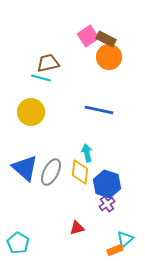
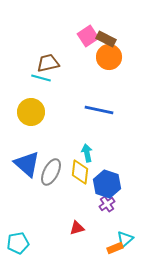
blue triangle: moved 2 px right, 4 px up
cyan pentagon: rotated 30 degrees clockwise
orange rectangle: moved 2 px up
